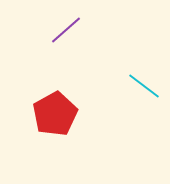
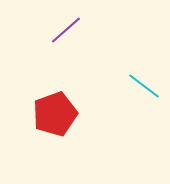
red pentagon: rotated 9 degrees clockwise
